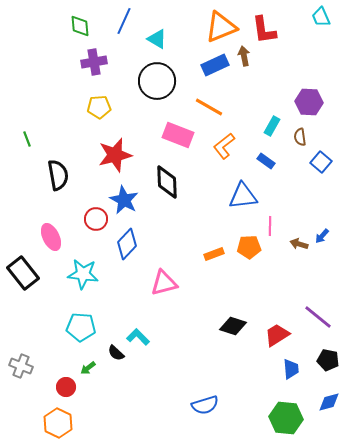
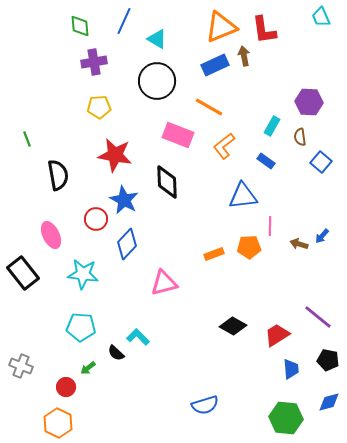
red star at (115, 155): rotated 24 degrees clockwise
pink ellipse at (51, 237): moved 2 px up
black diamond at (233, 326): rotated 12 degrees clockwise
